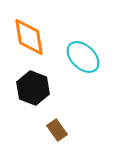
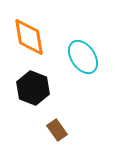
cyan ellipse: rotated 12 degrees clockwise
